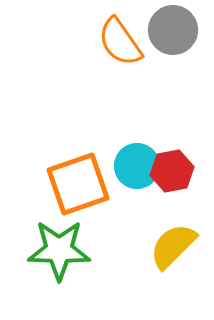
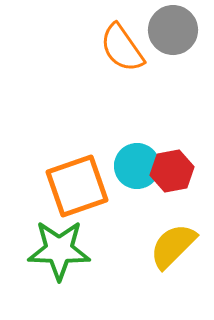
orange semicircle: moved 2 px right, 6 px down
orange square: moved 1 px left, 2 px down
